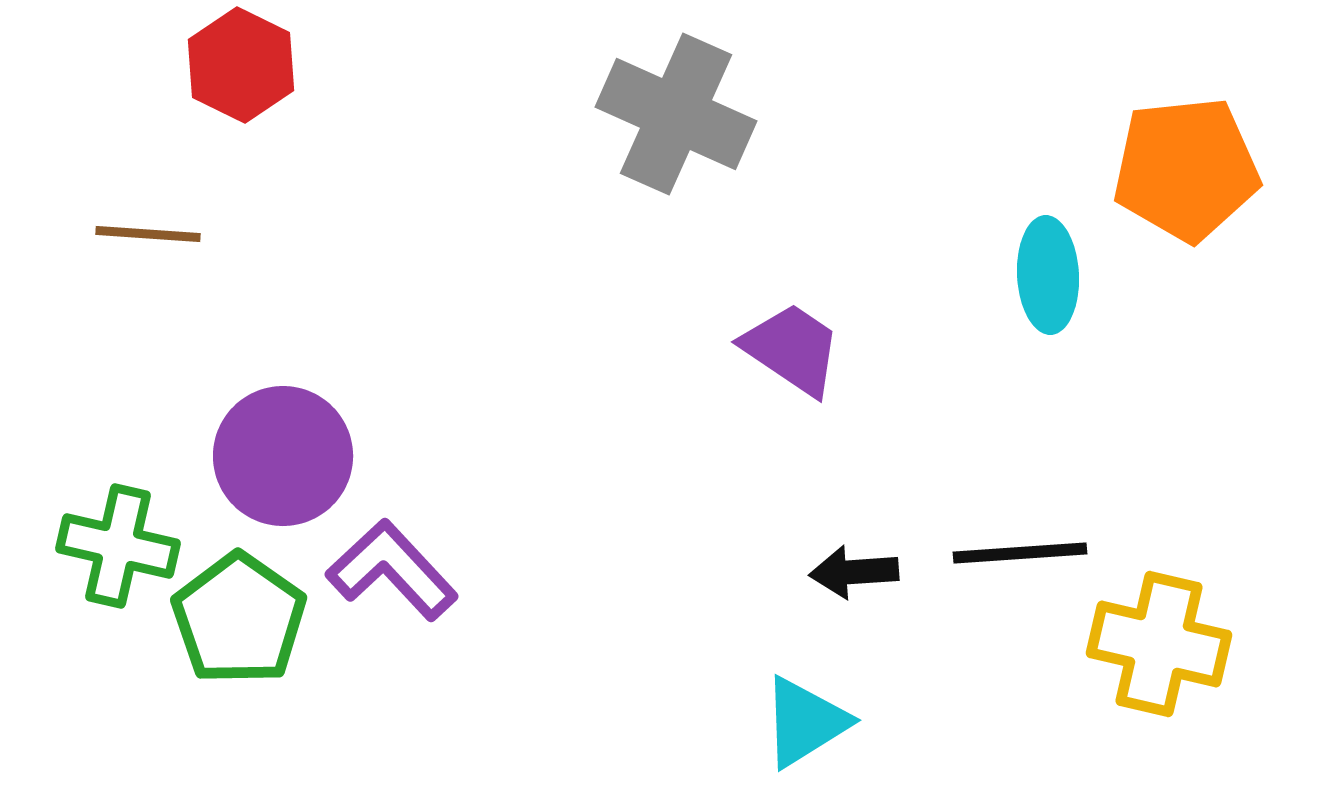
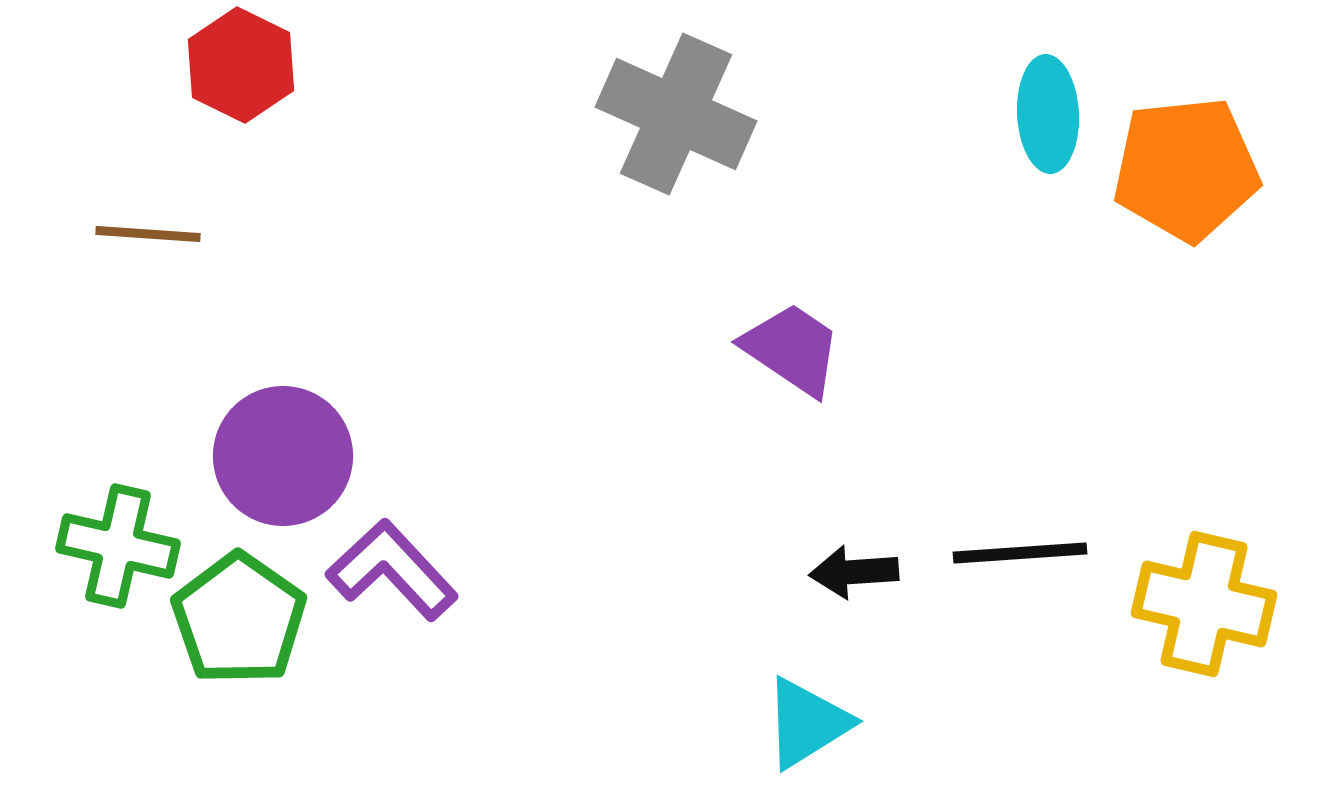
cyan ellipse: moved 161 px up
yellow cross: moved 45 px right, 40 px up
cyan triangle: moved 2 px right, 1 px down
